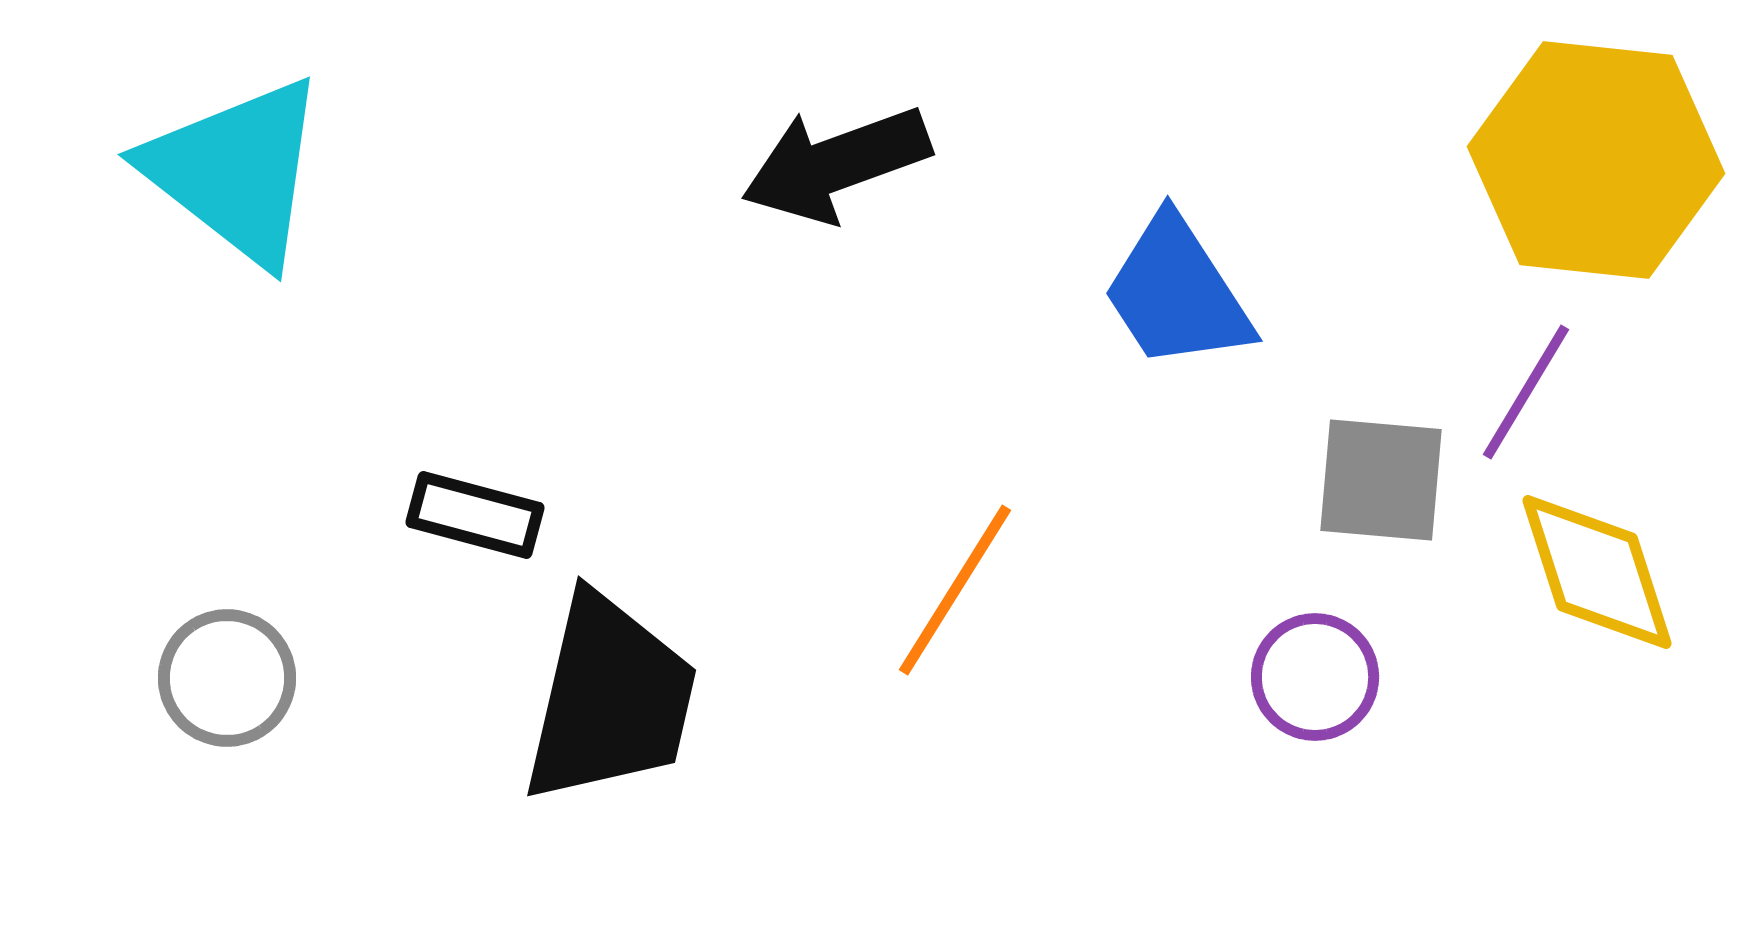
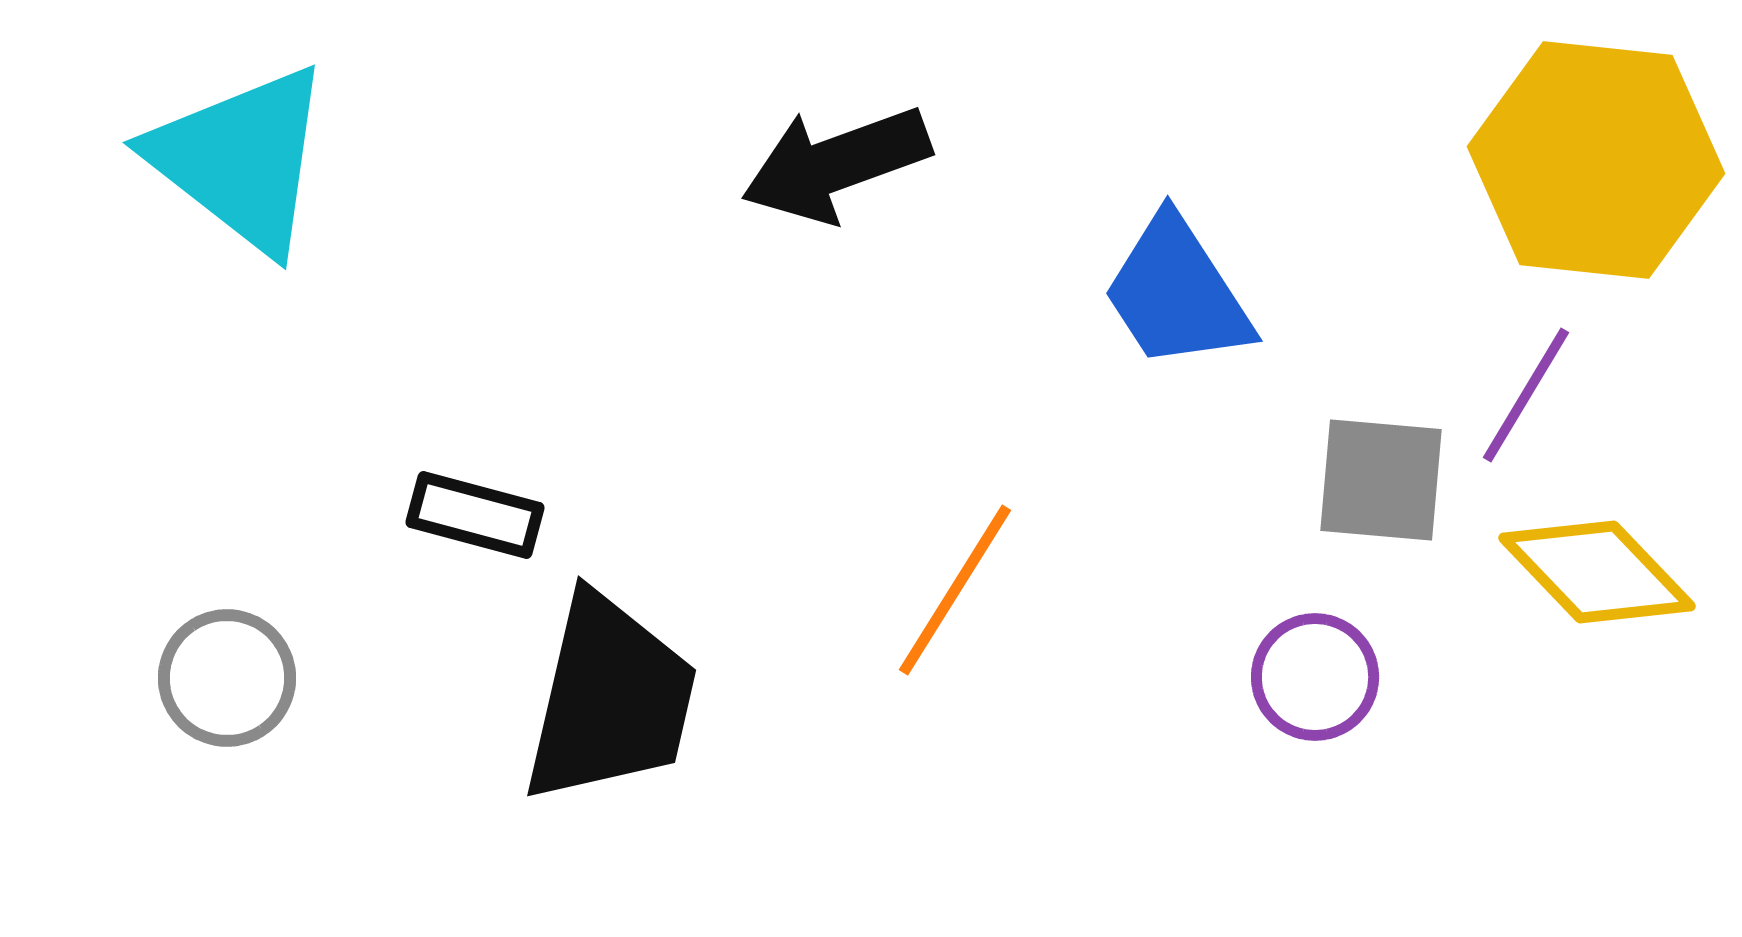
cyan triangle: moved 5 px right, 12 px up
purple line: moved 3 px down
yellow diamond: rotated 26 degrees counterclockwise
